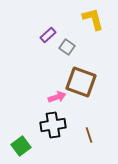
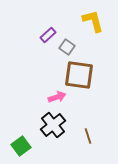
yellow L-shape: moved 2 px down
brown square: moved 2 px left, 7 px up; rotated 12 degrees counterclockwise
black cross: rotated 30 degrees counterclockwise
brown line: moved 1 px left, 1 px down
